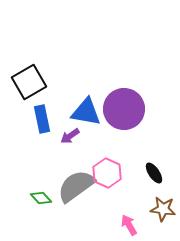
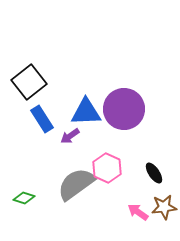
black square: rotated 8 degrees counterclockwise
blue triangle: rotated 12 degrees counterclockwise
blue rectangle: rotated 20 degrees counterclockwise
pink hexagon: moved 5 px up
gray semicircle: moved 2 px up
green diamond: moved 17 px left; rotated 30 degrees counterclockwise
brown star: moved 1 px right, 2 px up; rotated 15 degrees counterclockwise
pink arrow: moved 9 px right, 13 px up; rotated 25 degrees counterclockwise
